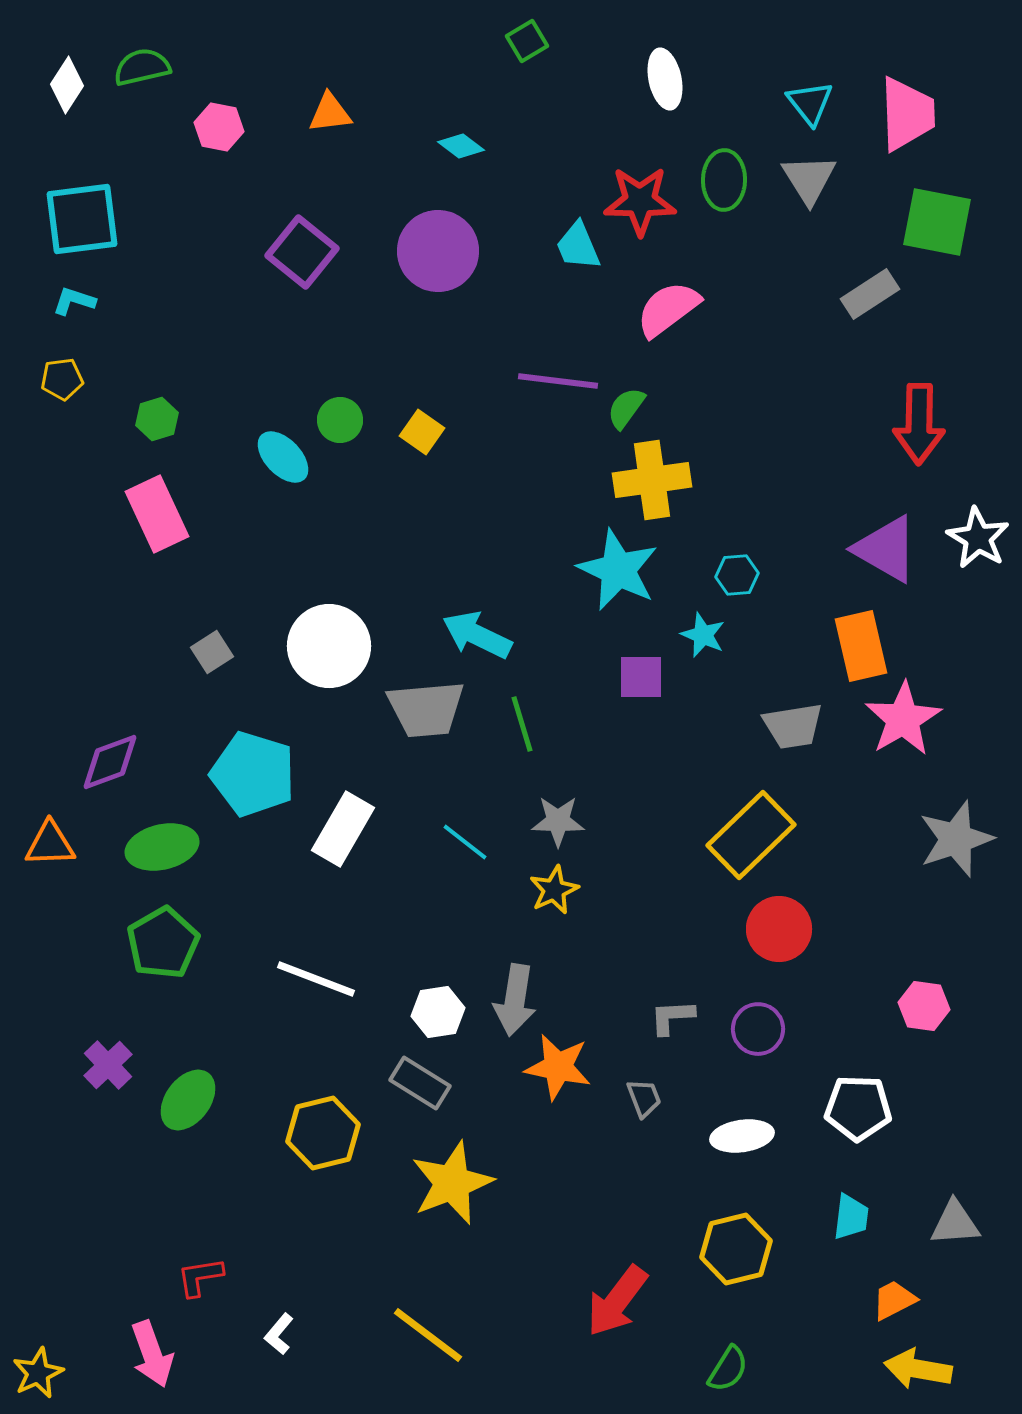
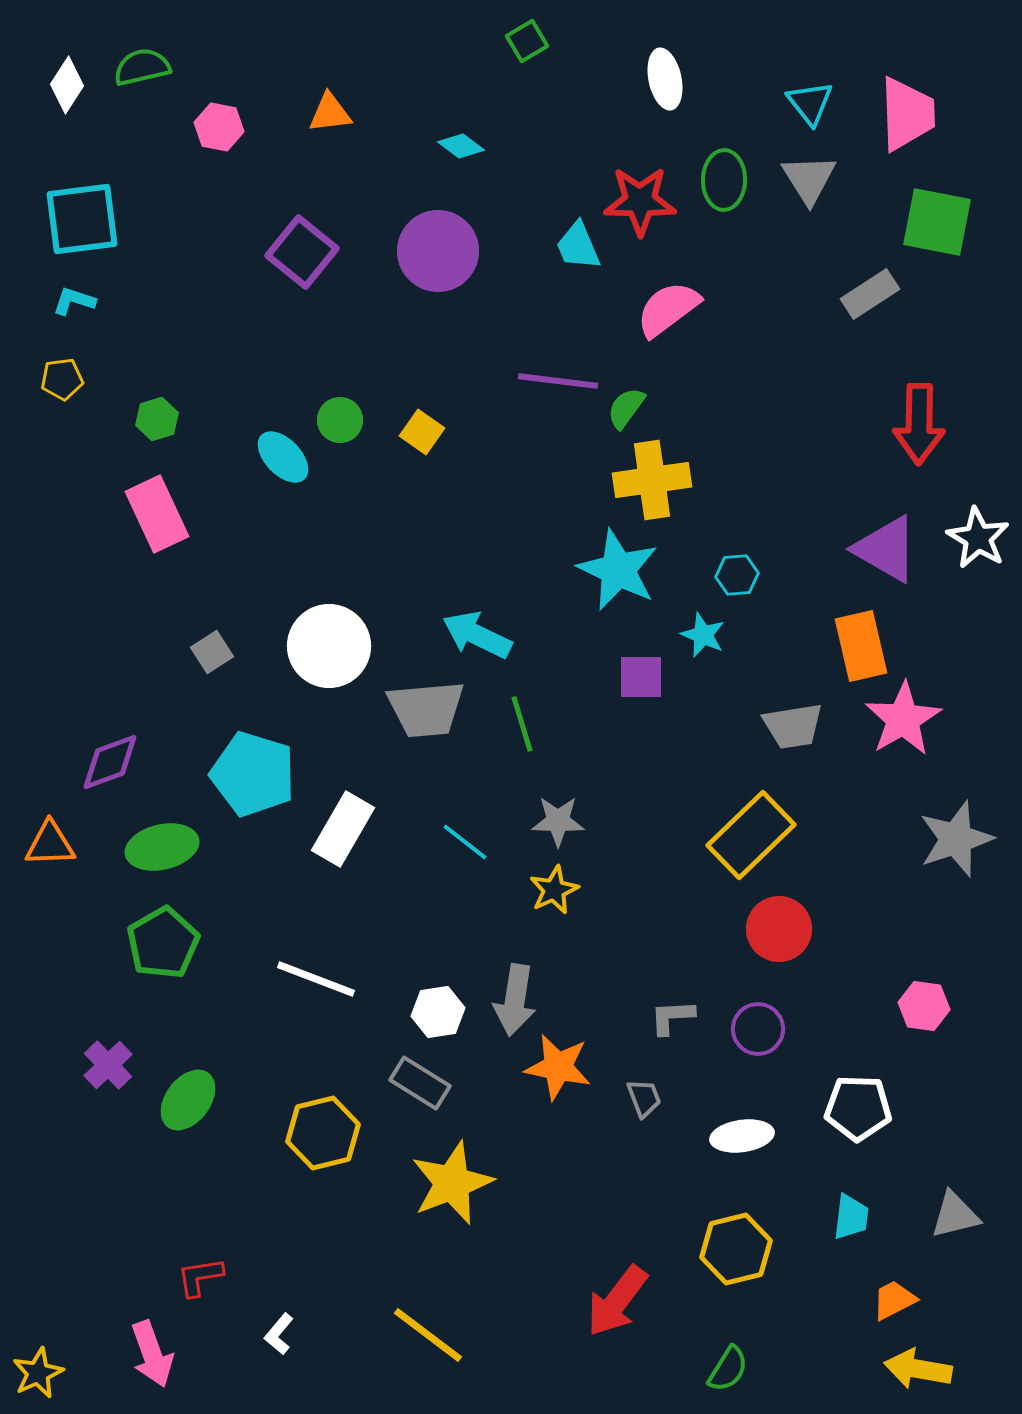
gray triangle at (955, 1223): moved 8 px up; rotated 10 degrees counterclockwise
